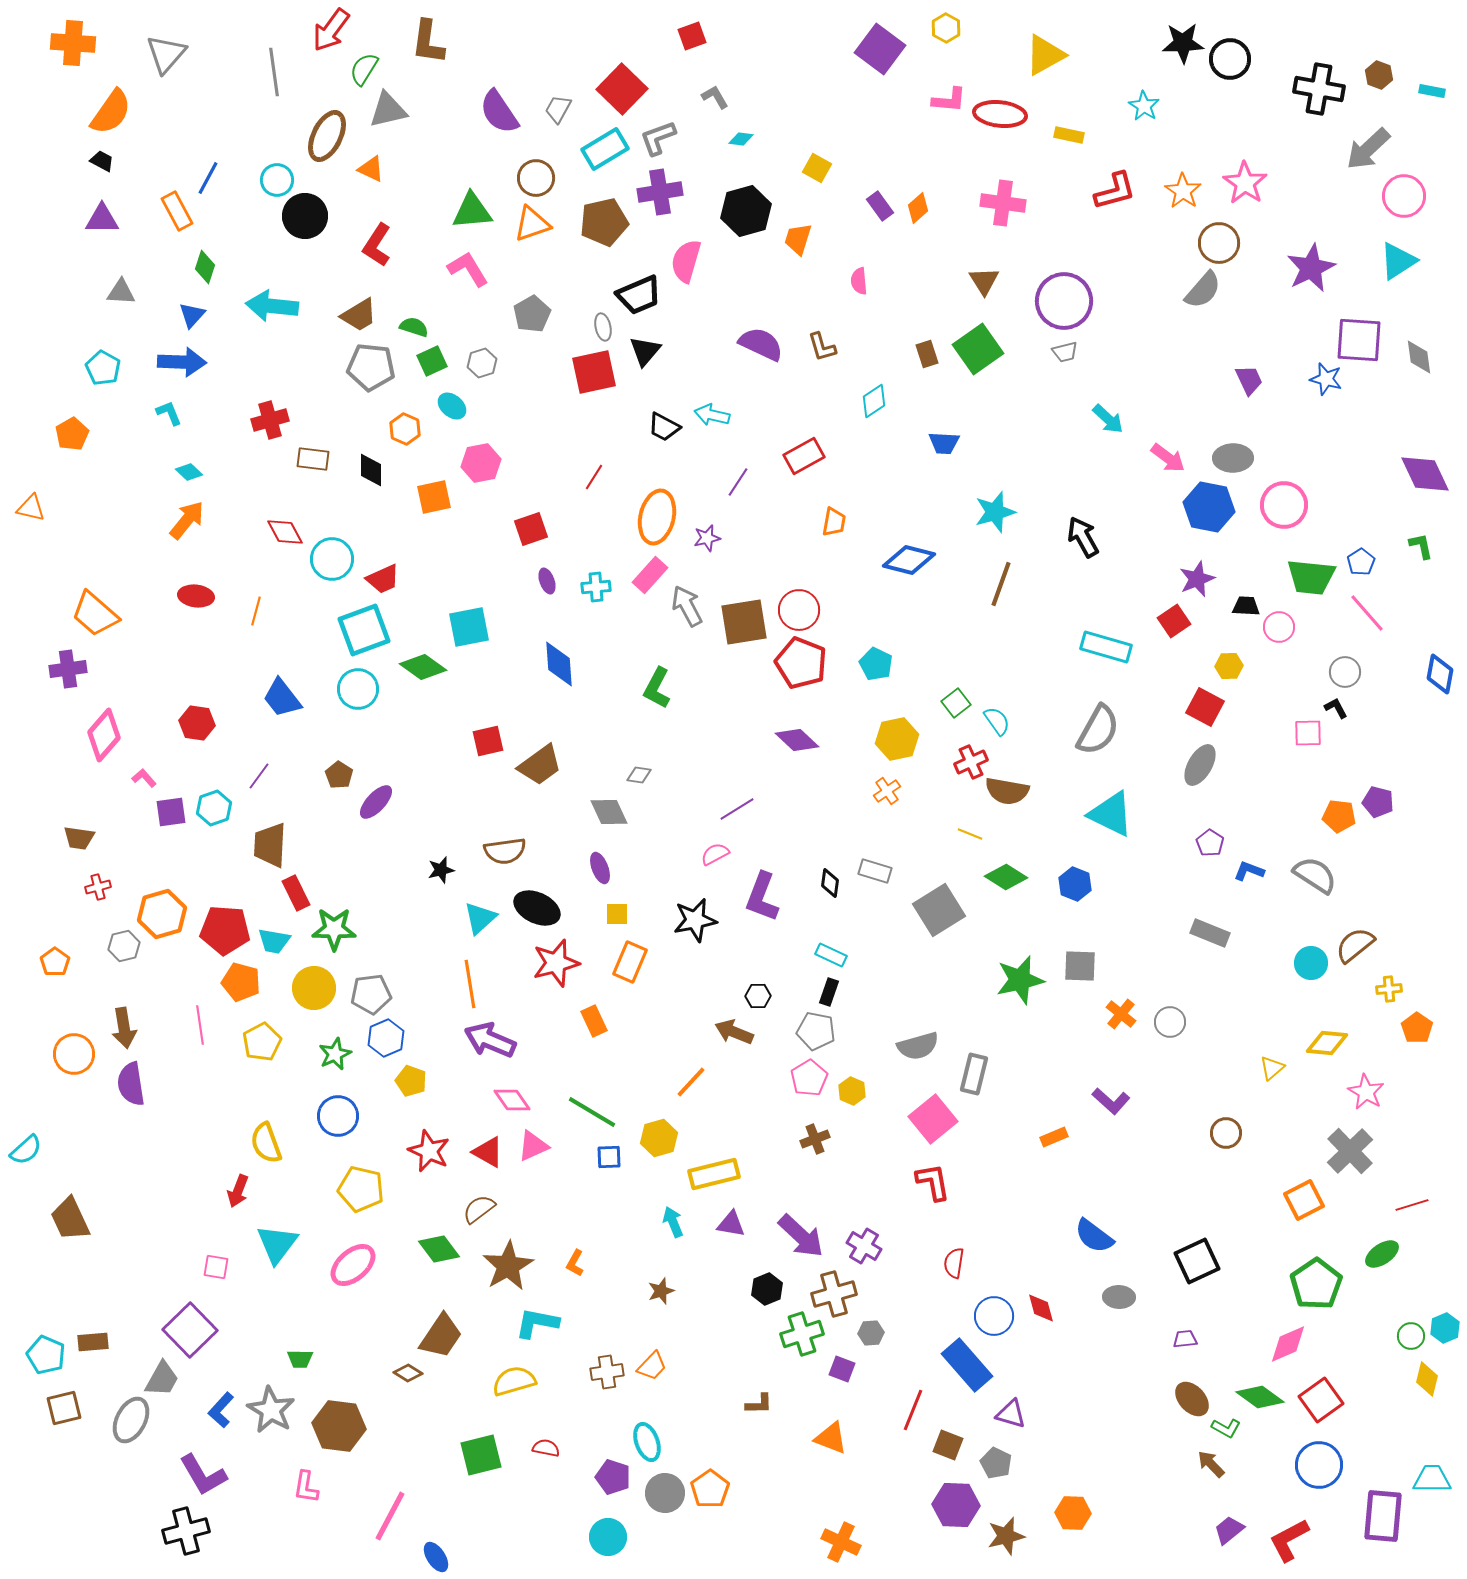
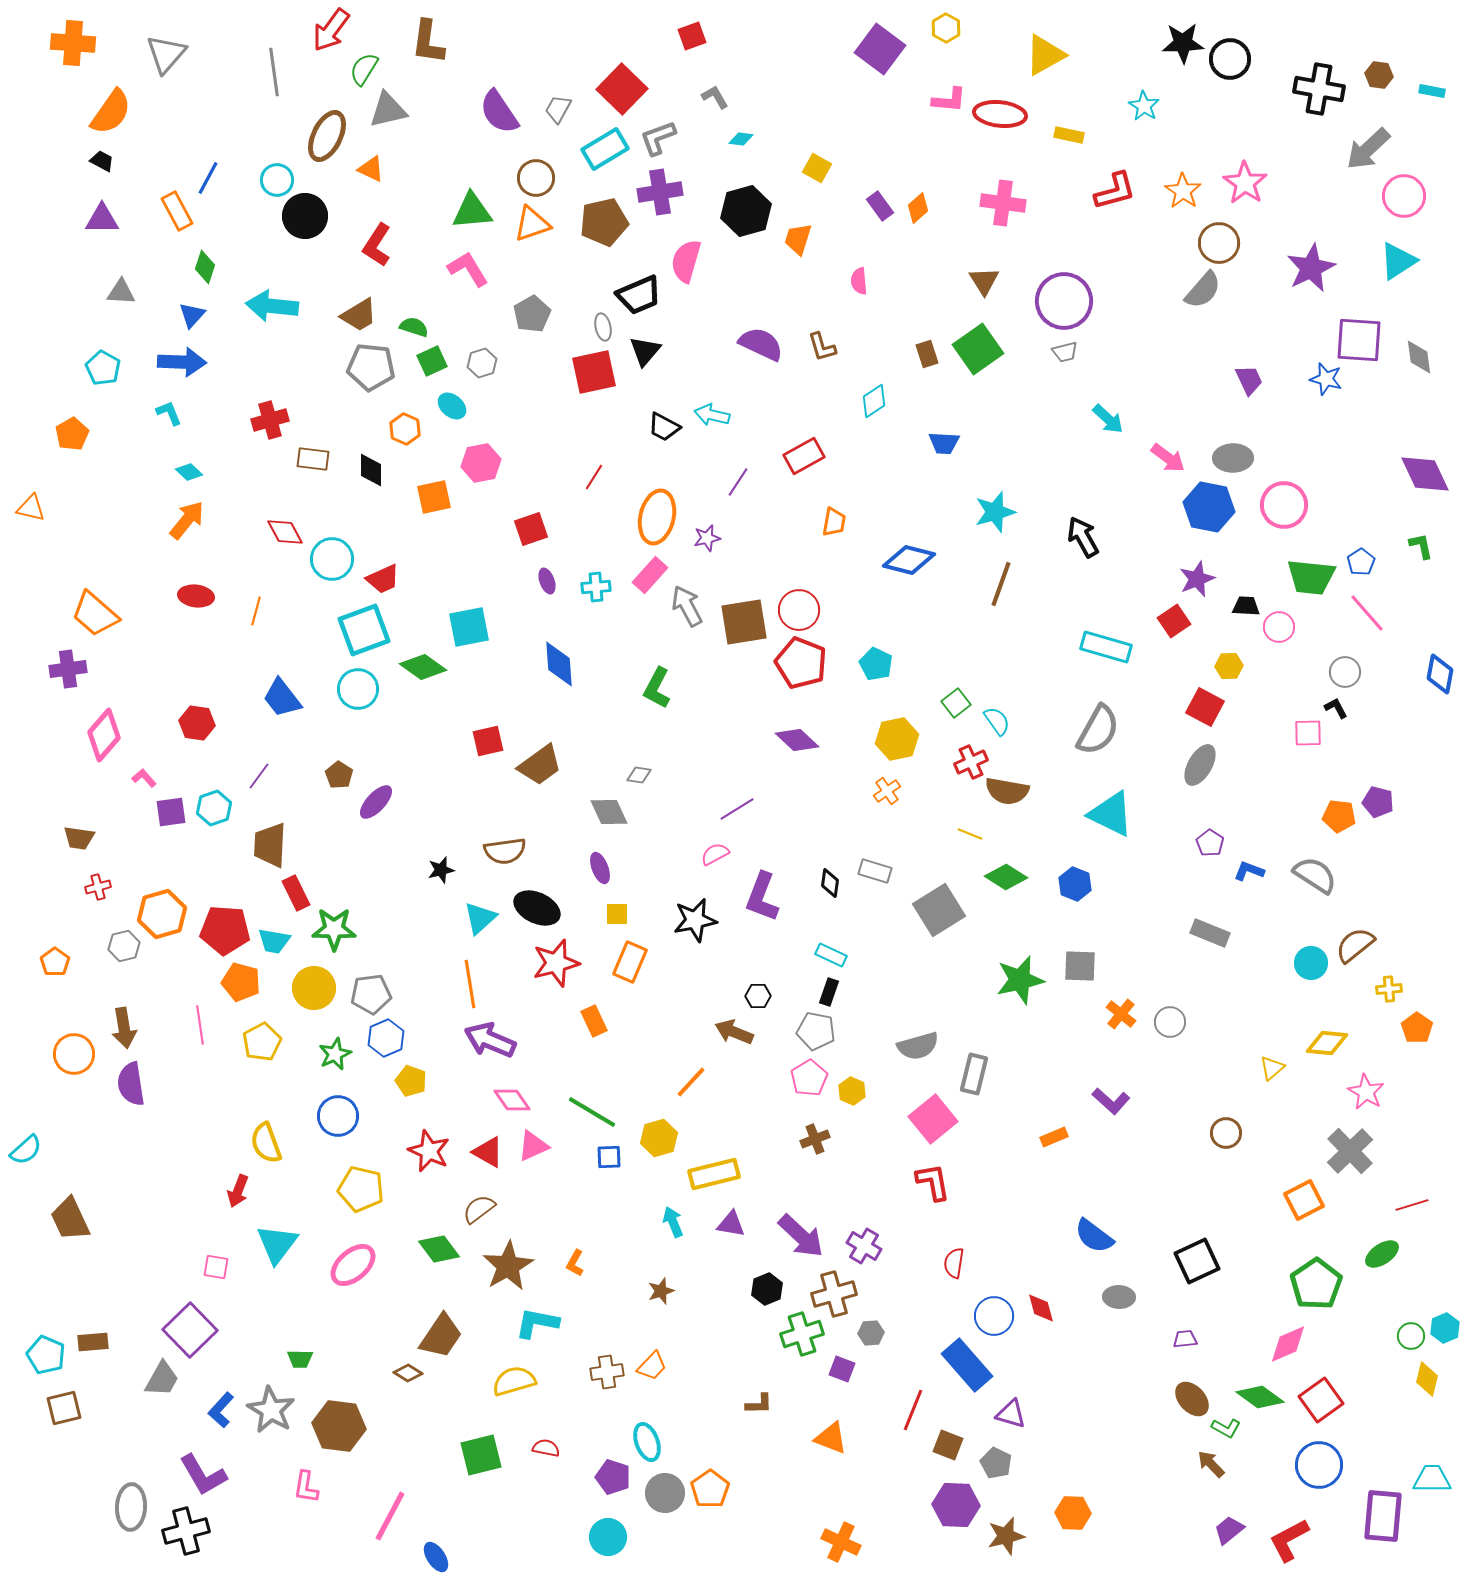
brown hexagon at (1379, 75): rotated 12 degrees counterclockwise
gray ellipse at (131, 1420): moved 87 px down; rotated 24 degrees counterclockwise
